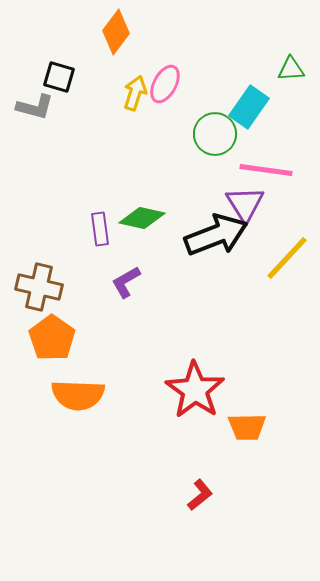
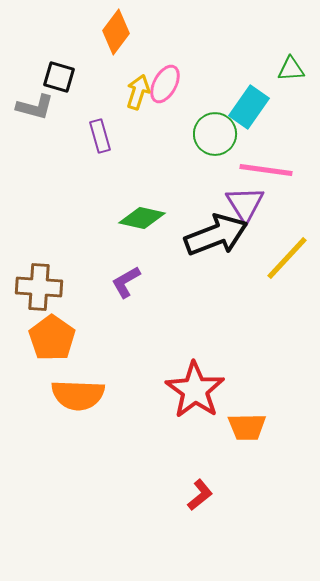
yellow arrow: moved 3 px right, 1 px up
purple rectangle: moved 93 px up; rotated 8 degrees counterclockwise
brown cross: rotated 9 degrees counterclockwise
